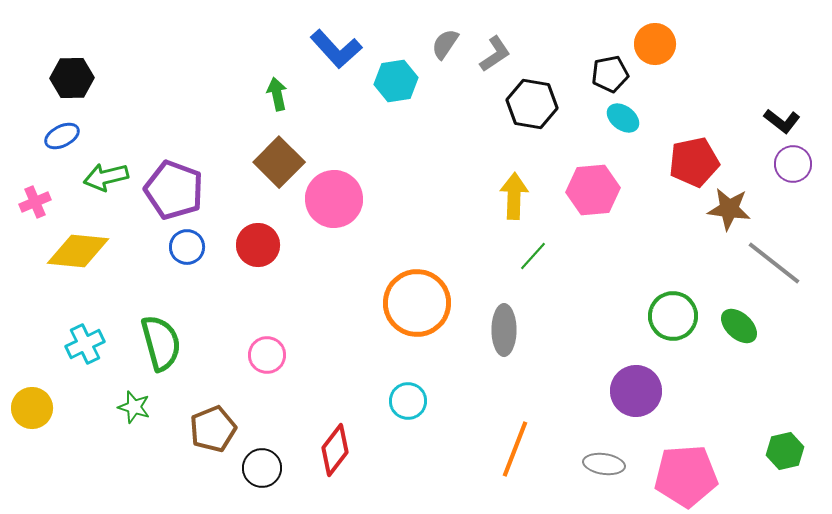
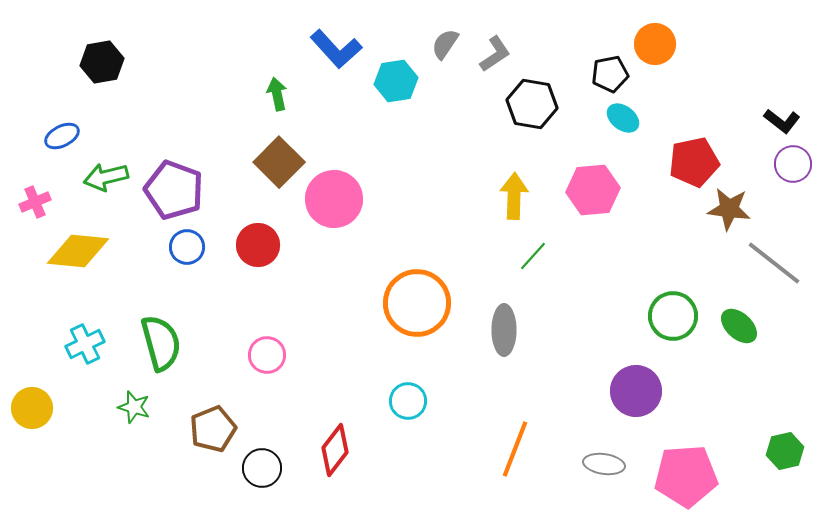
black hexagon at (72, 78): moved 30 px right, 16 px up; rotated 9 degrees counterclockwise
